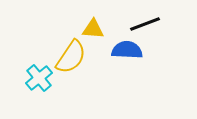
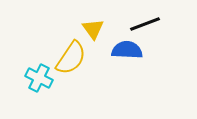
yellow triangle: rotated 50 degrees clockwise
yellow semicircle: moved 1 px down
cyan cross: rotated 24 degrees counterclockwise
